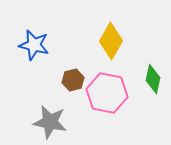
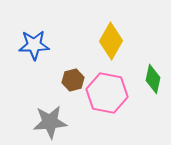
blue star: rotated 16 degrees counterclockwise
gray star: rotated 16 degrees counterclockwise
